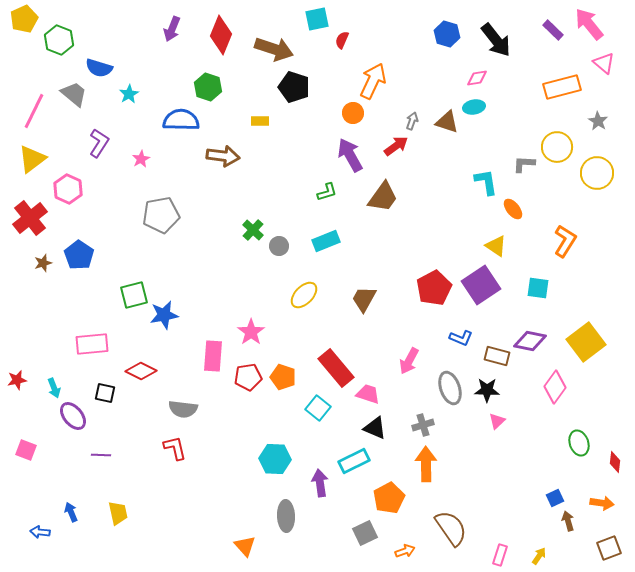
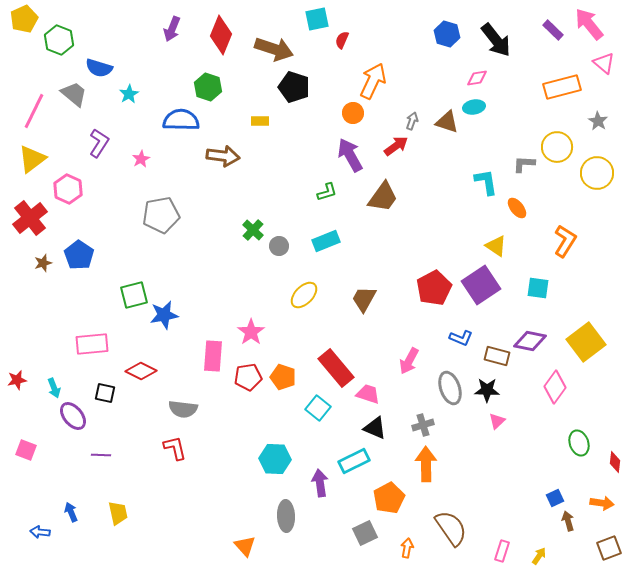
orange ellipse at (513, 209): moved 4 px right, 1 px up
orange arrow at (405, 551): moved 2 px right, 3 px up; rotated 60 degrees counterclockwise
pink rectangle at (500, 555): moved 2 px right, 4 px up
